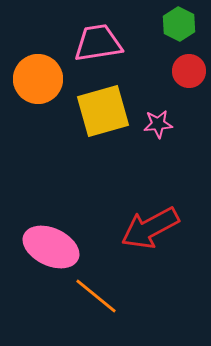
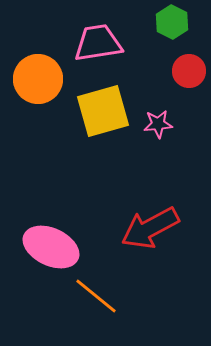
green hexagon: moved 7 px left, 2 px up
